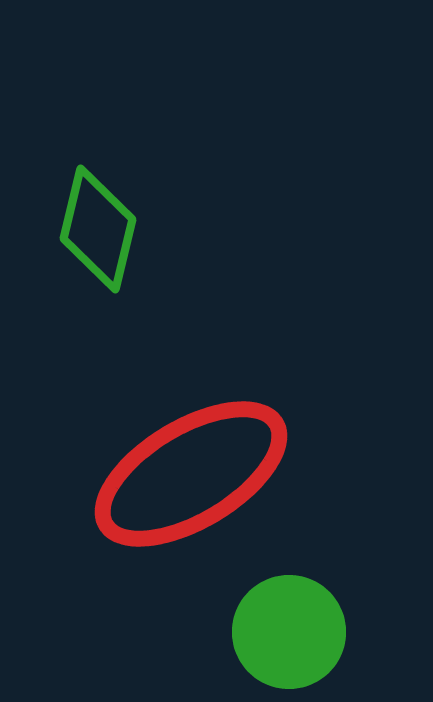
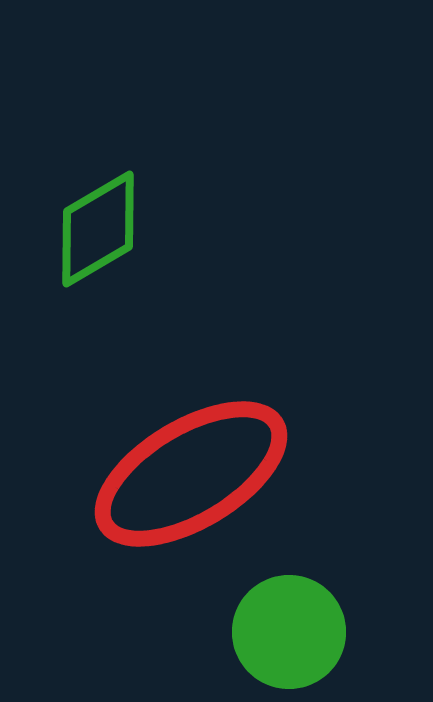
green diamond: rotated 46 degrees clockwise
